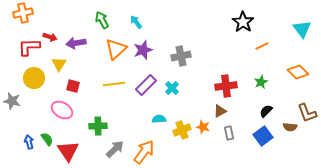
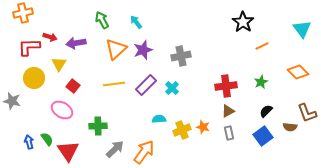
red square: rotated 24 degrees clockwise
brown triangle: moved 8 px right
